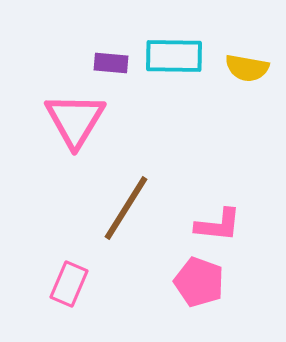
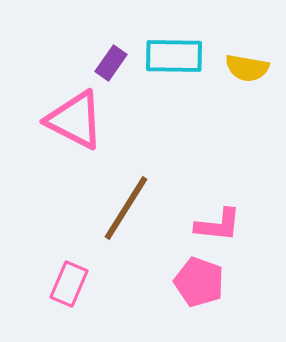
purple rectangle: rotated 60 degrees counterclockwise
pink triangle: rotated 34 degrees counterclockwise
